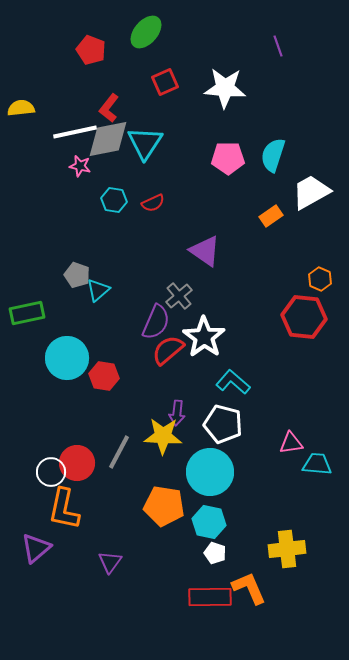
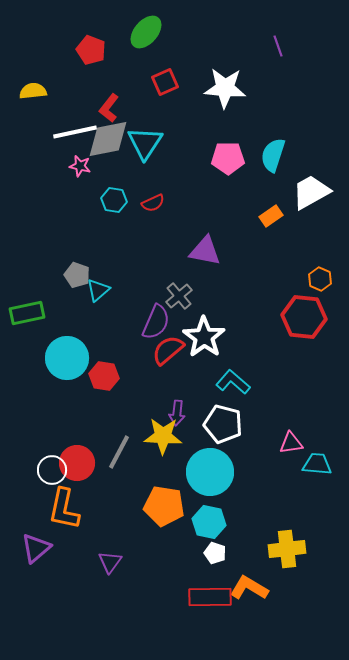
yellow semicircle at (21, 108): moved 12 px right, 17 px up
purple triangle at (205, 251): rotated 24 degrees counterclockwise
white circle at (51, 472): moved 1 px right, 2 px up
orange L-shape at (249, 588): rotated 36 degrees counterclockwise
